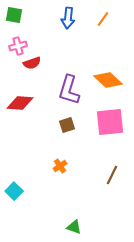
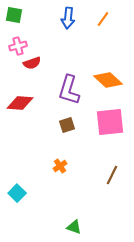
cyan square: moved 3 px right, 2 px down
